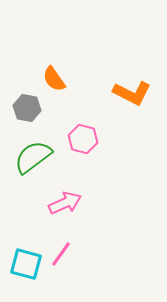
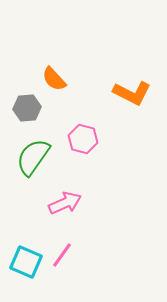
orange semicircle: rotated 8 degrees counterclockwise
gray hexagon: rotated 16 degrees counterclockwise
green semicircle: rotated 18 degrees counterclockwise
pink line: moved 1 px right, 1 px down
cyan square: moved 2 px up; rotated 8 degrees clockwise
